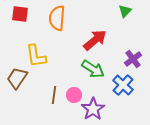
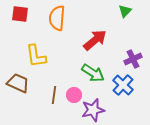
purple cross: rotated 12 degrees clockwise
green arrow: moved 4 px down
brown trapezoid: moved 1 px right, 5 px down; rotated 80 degrees clockwise
purple star: moved 1 px down; rotated 20 degrees clockwise
